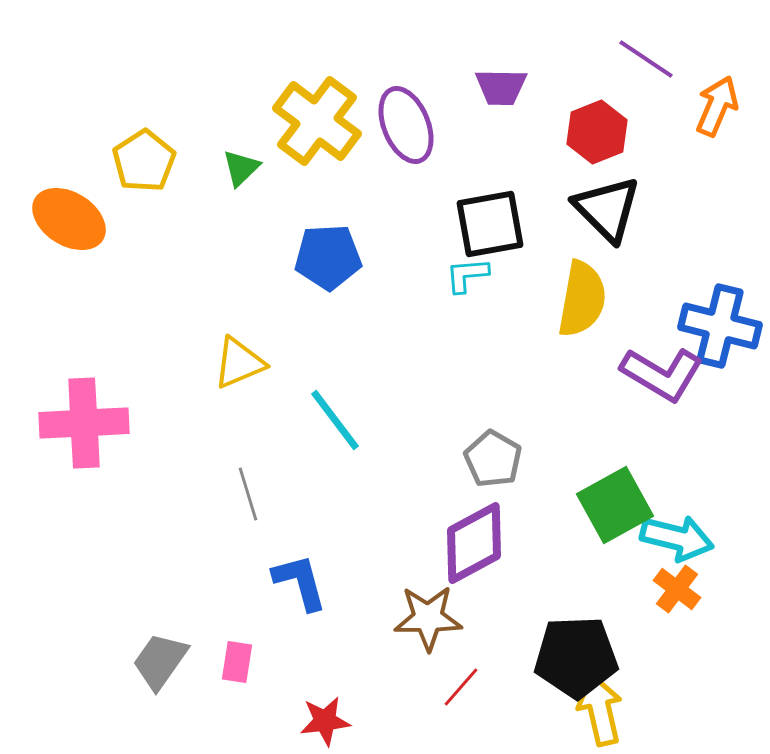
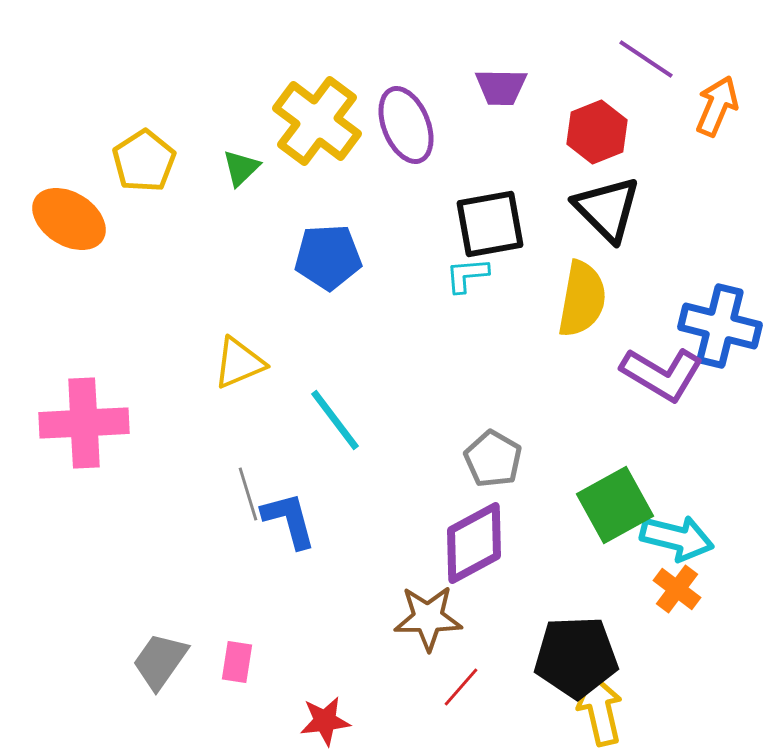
blue L-shape: moved 11 px left, 62 px up
